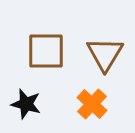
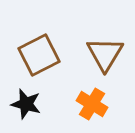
brown square: moved 7 px left, 4 px down; rotated 27 degrees counterclockwise
orange cross: rotated 12 degrees counterclockwise
